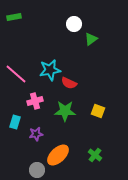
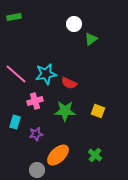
cyan star: moved 4 px left, 4 px down
